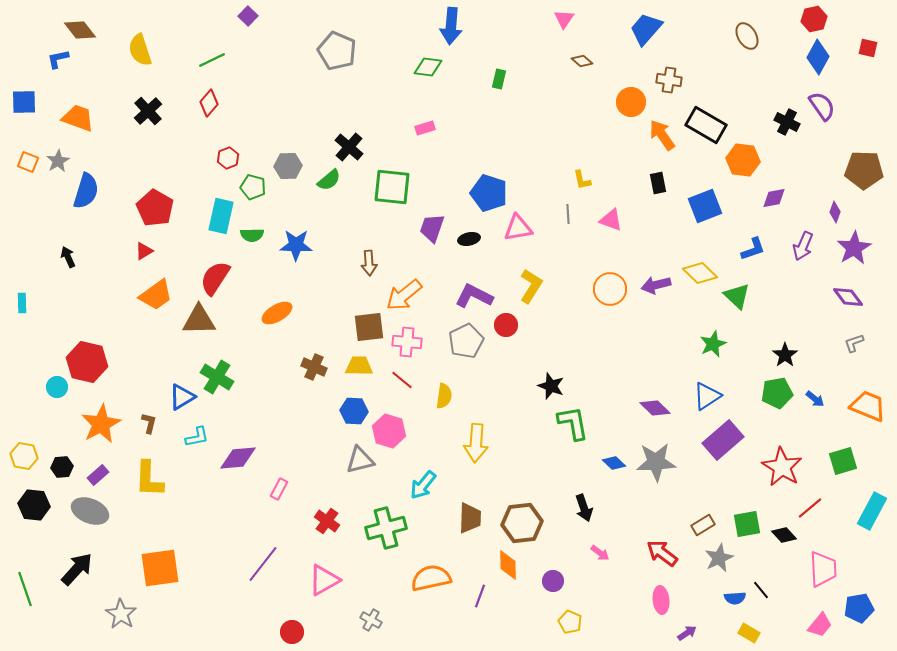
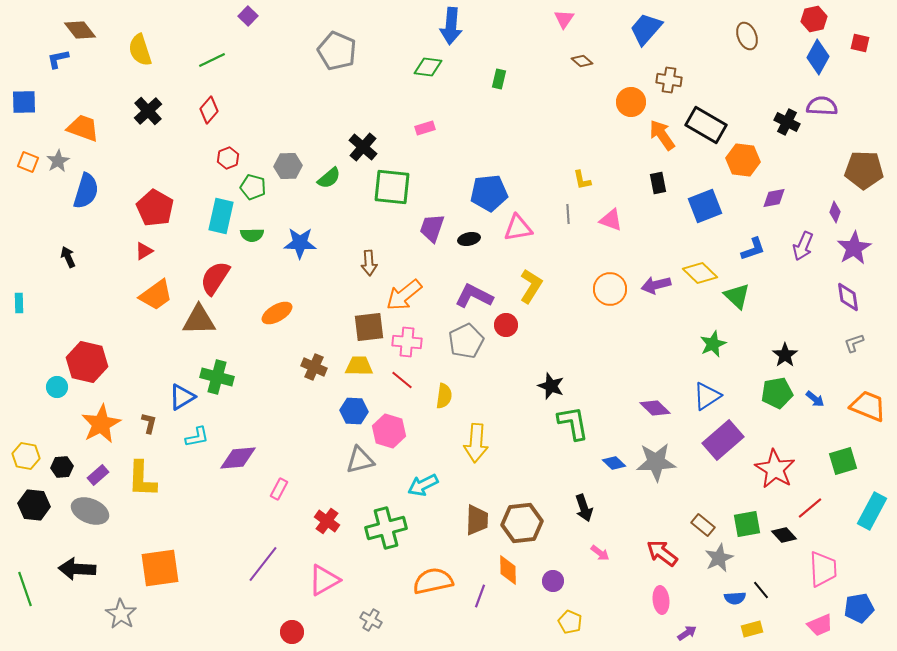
brown ellipse at (747, 36): rotated 8 degrees clockwise
red square at (868, 48): moved 8 px left, 5 px up
red diamond at (209, 103): moved 7 px down
purple semicircle at (822, 106): rotated 52 degrees counterclockwise
orange trapezoid at (78, 118): moved 5 px right, 10 px down
black cross at (349, 147): moved 14 px right
green semicircle at (329, 180): moved 2 px up
blue pentagon at (489, 193): rotated 24 degrees counterclockwise
blue star at (296, 245): moved 4 px right, 2 px up
purple diamond at (848, 297): rotated 28 degrees clockwise
cyan rectangle at (22, 303): moved 3 px left
green cross at (217, 377): rotated 16 degrees counterclockwise
yellow hexagon at (24, 456): moved 2 px right
red star at (782, 467): moved 7 px left, 2 px down
yellow L-shape at (149, 479): moved 7 px left
cyan arrow at (423, 485): rotated 24 degrees clockwise
brown trapezoid at (470, 518): moved 7 px right, 2 px down
brown rectangle at (703, 525): rotated 70 degrees clockwise
orange diamond at (508, 565): moved 5 px down
black arrow at (77, 569): rotated 129 degrees counterclockwise
orange semicircle at (431, 578): moved 2 px right, 3 px down
pink trapezoid at (820, 625): rotated 28 degrees clockwise
yellow rectangle at (749, 633): moved 3 px right, 4 px up; rotated 45 degrees counterclockwise
